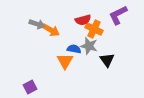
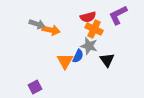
red semicircle: moved 5 px right, 3 px up
orange arrow: rotated 18 degrees counterclockwise
blue semicircle: moved 4 px right, 7 px down; rotated 104 degrees clockwise
purple square: moved 5 px right
